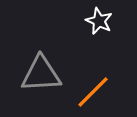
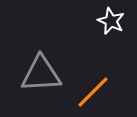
white star: moved 12 px right
